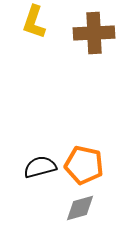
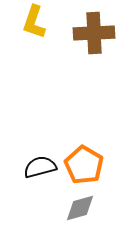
orange pentagon: rotated 18 degrees clockwise
